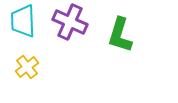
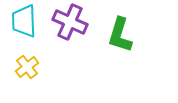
cyan trapezoid: moved 1 px right
